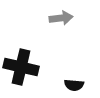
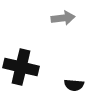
gray arrow: moved 2 px right
